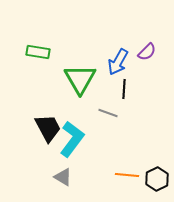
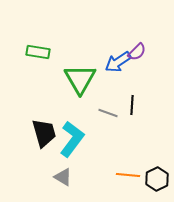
purple semicircle: moved 10 px left
blue arrow: rotated 28 degrees clockwise
black line: moved 8 px right, 16 px down
black trapezoid: moved 4 px left, 5 px down; rotated 12 degrees clockwise
orange line: moved 1 px right
